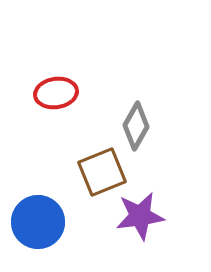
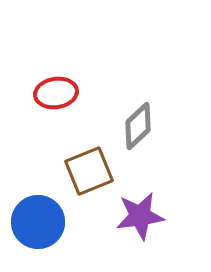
gray diamond: moved 2 px right; rotated 18 degrees clockwise
brown square: moved 13 px left, 1 px up
